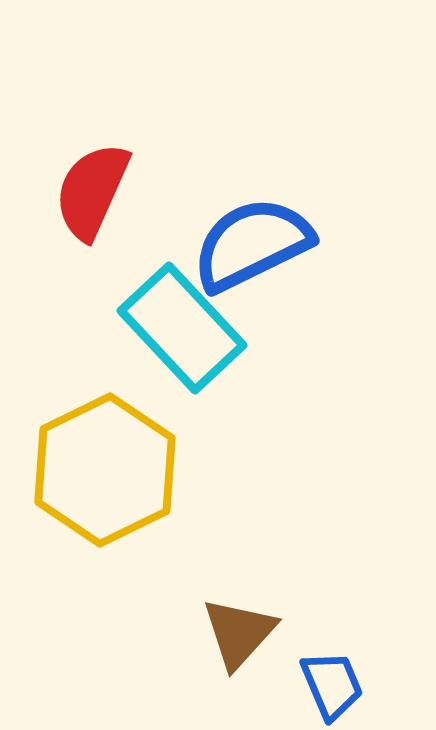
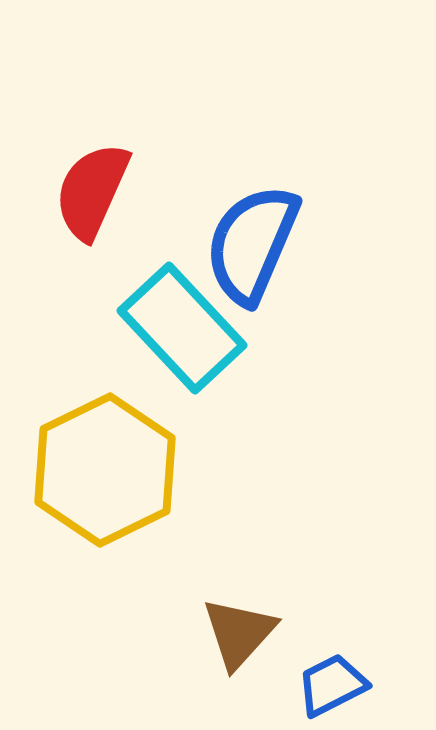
blue semicircle: rotated 41 degrees counterclockwise
blue trapezoid: rotated 94 degrees counterclockwise
